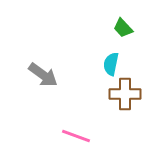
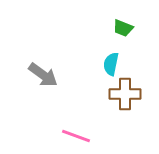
green trapezoid: rotated 25 degrees counterclockwise
